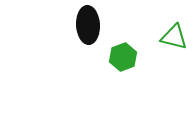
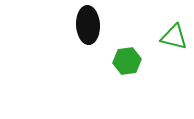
green hexagon: moved 4 px right, 4 px down; rotated 12 degrees clockwise
